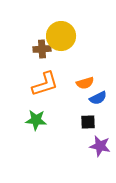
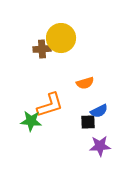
yellow circle: moved 2 px down
orange L-shape: moved 5 px right, 21 px down
blue semicircle: moved 1 px right, 13 px down
green star: moved 5 px left, 1 px down
purple star: rotated 15 degrees counterclockwise
